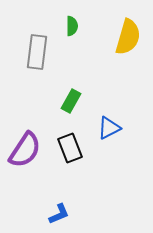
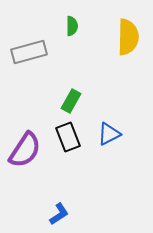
yellow semicircle: rotated 15 degrees counterclockwise
gray rectangle: moved 8 px left; rotated 68 degrees clockwise
blue triangle: moved 6 px down
black rectangle: moved 2 px left, 11 px up
blue L-shape: rotated 10 degrees counterclockwise
